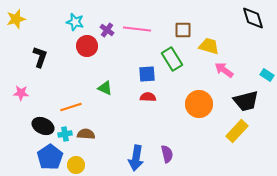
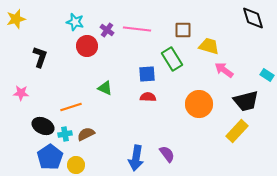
brown semicircle: rotated 30 degrees counterclockwise
purple semicircle: rotated 24 degrees counterclockwise
